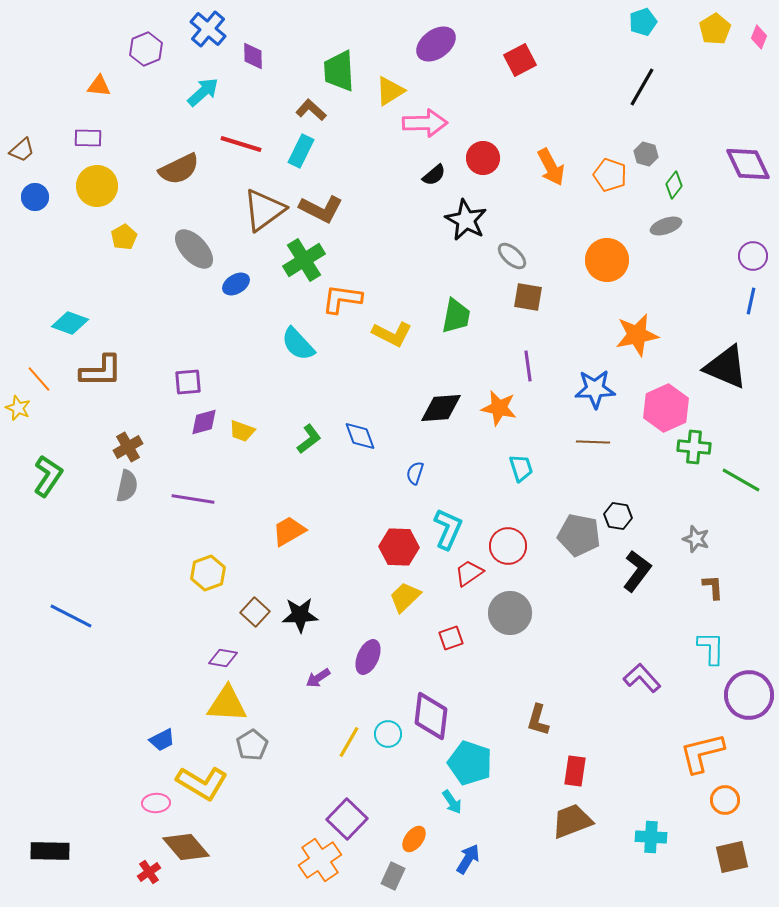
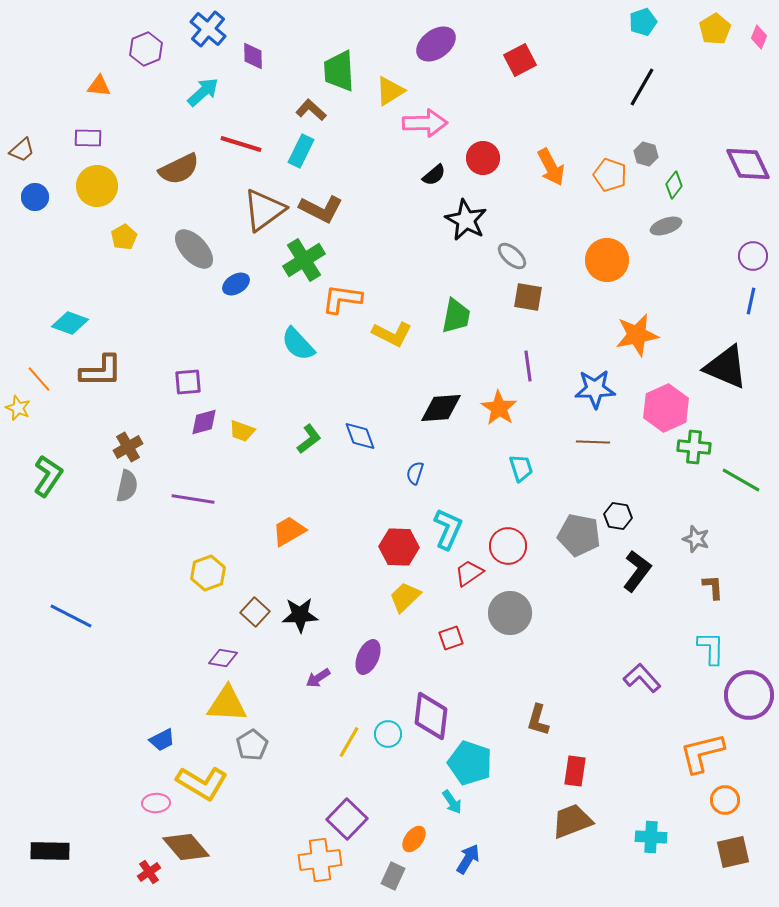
orange star at (499, 408): rotated 21 degrees clockwise
brown square at (732, 857): moved 1 px right, 5 px up
orange cross at (320, 860): rotated 27 degrees clockwise
